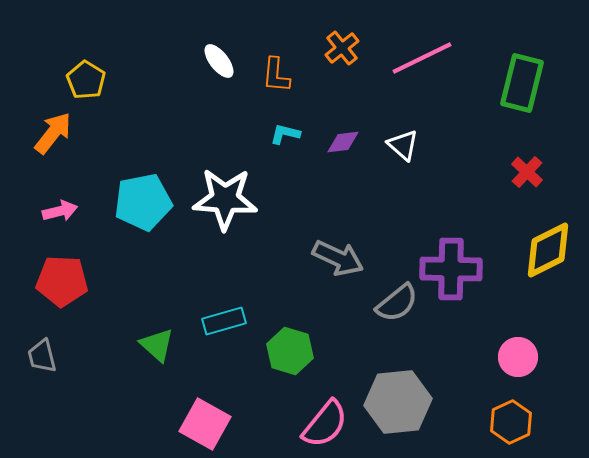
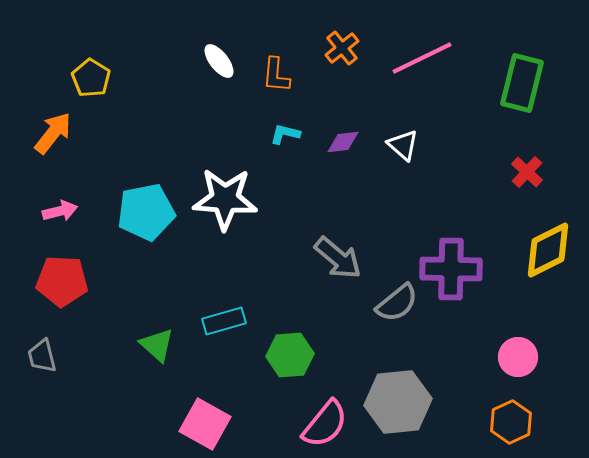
yellow pentagon: moved 5 px right, 2 px up
cyan pentagon: moved 3 px right, 10 px down
gray arrow: rotated 15 degrees clockwise
green hexagon: moved 4 px down; rotated 21 degrees counterclockwise
